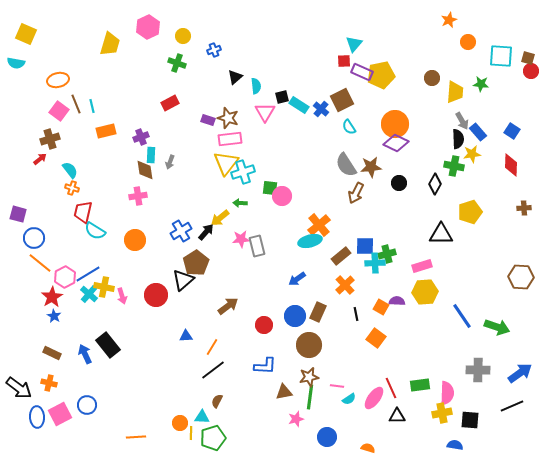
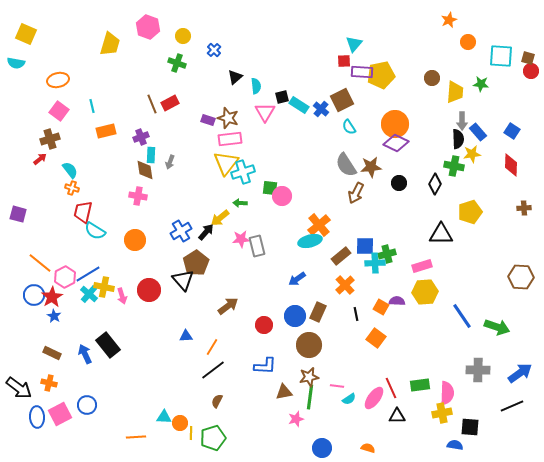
pink hexagon at (148, 27): rotated 15 degrees counterclockwise
blue cross at (214, 50): rotated 24 degrees counterclockwise
purple rectangle at (362, 72): rotated 20 degrees counterclockwise
brown line at (76, 104): moved 76 px right
gray arrow at (462, 121): rotated 30 degrees clockwise
pink cross at (138, 196): rotated 18 degrees clockwise
blue circle at (34, 238): moved 57 px down
black triangle at (183, 280): rotated 30 degrees counterclockwise
red circle at (156, 295): moved 7 px left, 5 px up
cyan triangle at (202, 417): moved 38 px left
black square at (470, 420): moved 7 px down
blue circle at (327, 437): moved 5 px left, 11 px down
